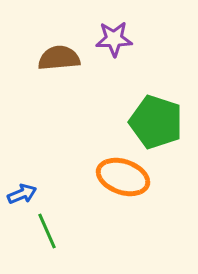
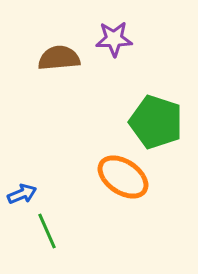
orange ellipse: rotated 15 degrees clockwise
